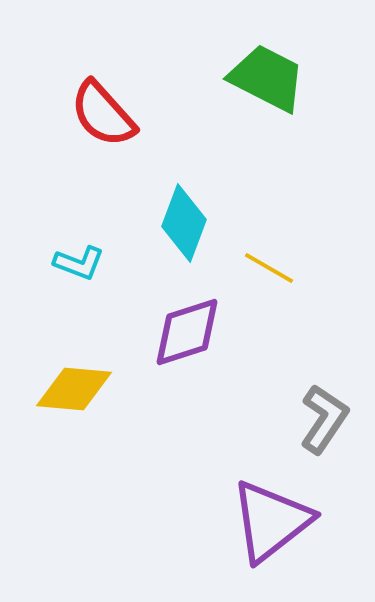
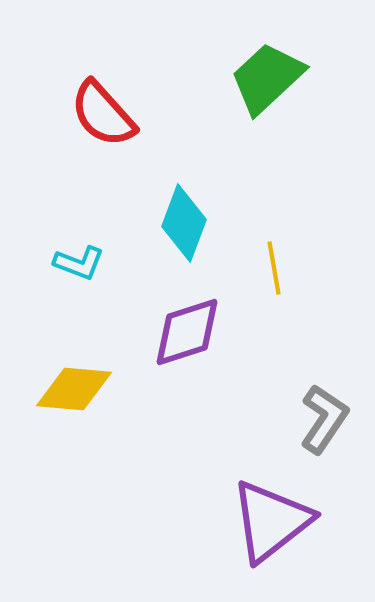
green trapezoid: rotated 70 degrees counterclockwise
yellow line: moved 5 px right; rotated 50 degrees clockwise
